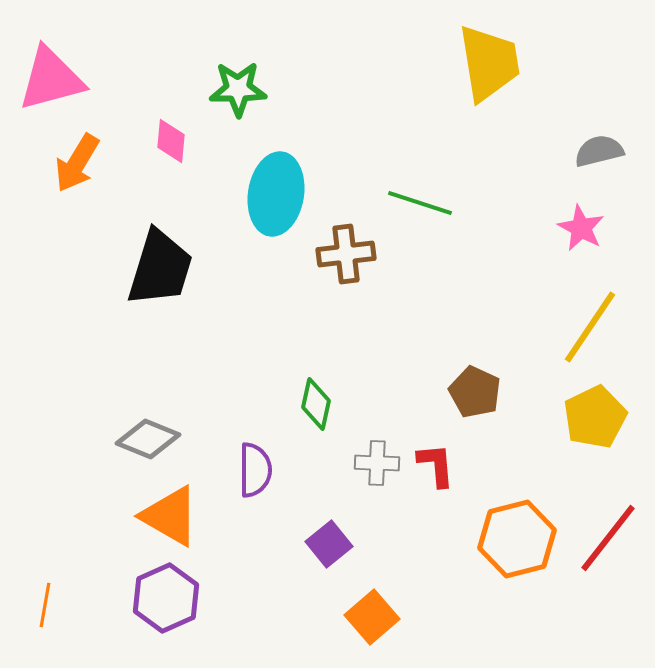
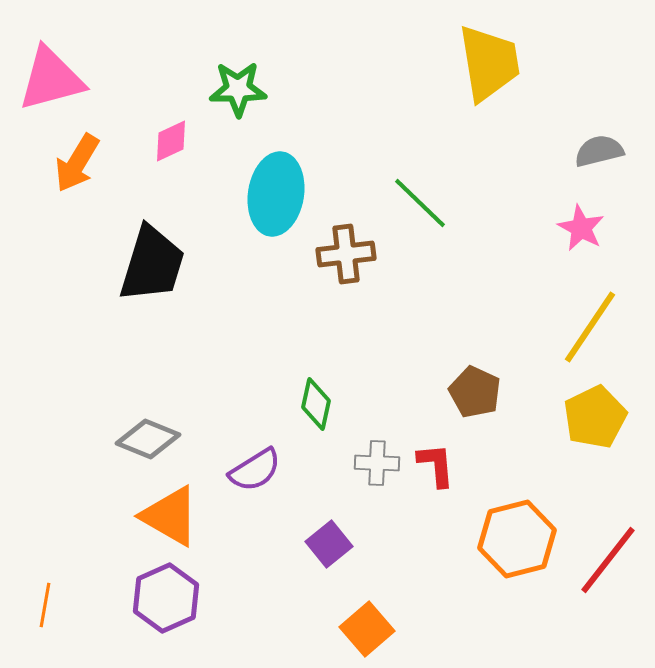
pink diamond: rotated 60 degrees clockwise
green line: rotated 26 degrees clockwise
black trapezoid: moved 8 px left, 4 px up
purple semicircle: rotated 58 degrees clockwise
red line: moved 22 px down
orange square: moved 5 px left, 12 px down
